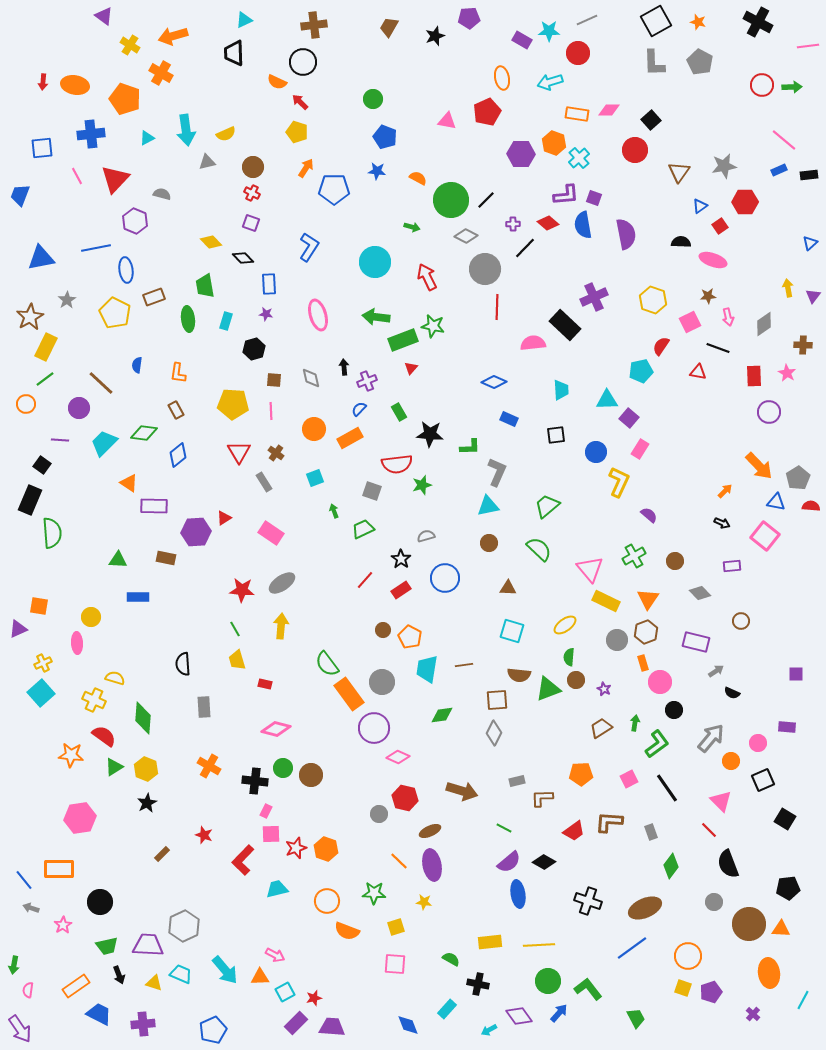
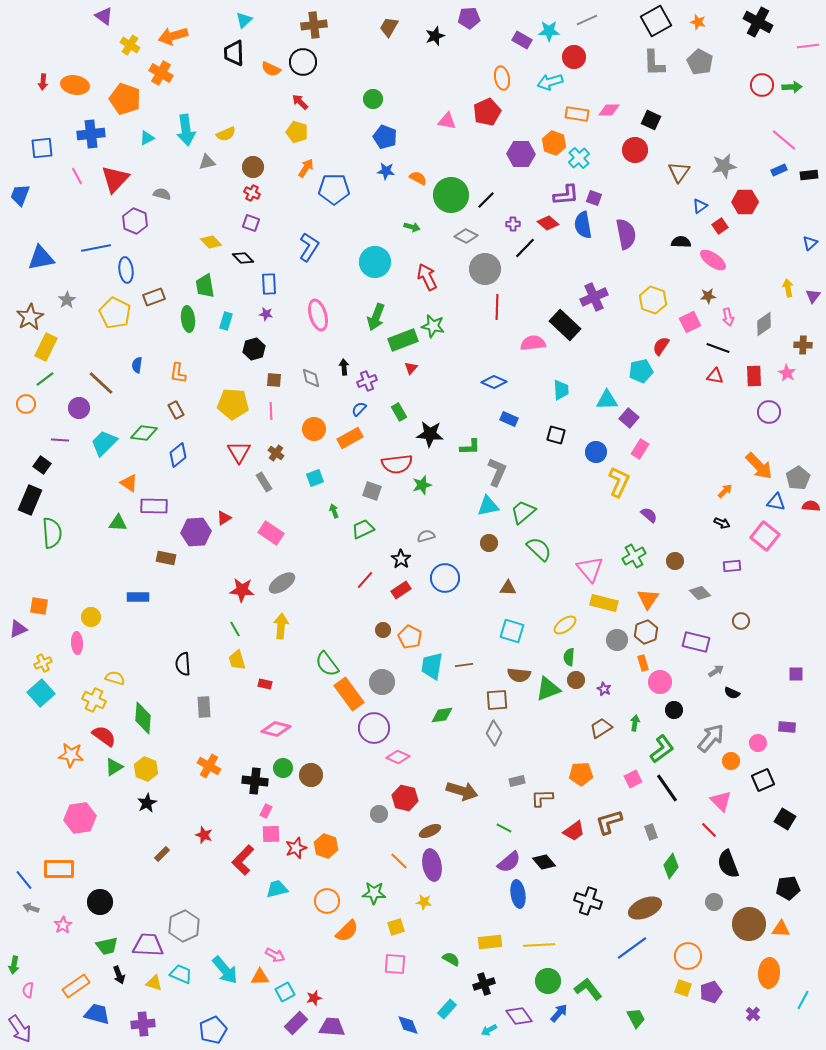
cyan triangle at (244, 20): rotated 18 degrees counterclockwise
red circle at (578, 53): moved 4 px left, 4 px down
orange semicircle at (277, 82): moved 6 px left, 13 px up
black square at (651, 120): rotated 24 degrees counterclockwise
blue star at (377, 171): moved 9 px right
green circle at (451, 200): moved 5 px up
pink ellipse at (713, 260): rotated 16 degrees clockwise
green arrow at (376, 317): rotated 76 degrees counterclockwise
red triangle at (698, 372): moved 17 px right, 4 px down
black square at (556, 435): rotated 24 degrees clockwise
green trapezoid at (547, 506): moved 24 px left, 6 px down
green triangle at (118, 560): moved 37 px up
yellow rectangle at (606, 601): moved 2 px left, 2 px down; rotated 12 degrees counterclockwise
cyan trapezoid at (427, 669): moved 5 px right, 3 px up
green L-shape at (657, 744): moved 5 px right, 5 px down
pink square at (629, 779): moved 4 px right
brown L-shape at (609, 822): rotated 20 degrees counterclockwise
orange hexagon at (326, 849): moved 3 px up
black diamond at (544, 862): rotated 20 degrees clockwise
orange semicircle at (347, 931): rotated 65 degrees counterclockwise
orange ellipse at (769, 973): rotated 12 degrees clockwise
black cross at (478, 984): moved 6 px right; rotated 30 degrees counterclockwise
blue trapezoid at (99, 1014): moved 2 px left; rotated 12 degrees counterclockwise
